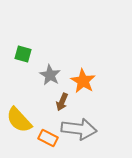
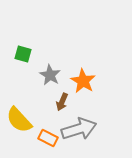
gray arrow: rotated 24 degrees counterclockwise
